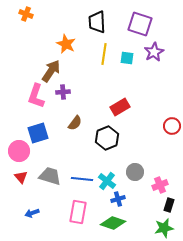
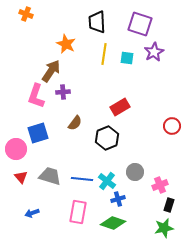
pink circle: moved 3 px left, 2 px up
